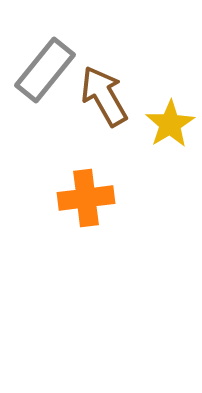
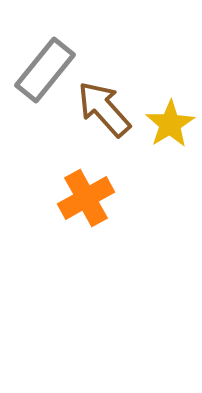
brown arrow: moved 13 px down; rotated 12 degrees counterclockwise
orange cross: rotated 22 degrees counterclockwise
